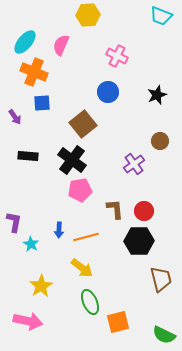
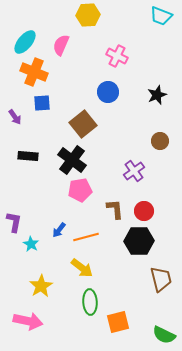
purple cross: moved 7 px down
blue arrow: rotated 35 degrees clockwise
green ellipse: rotated 20 degrees clockwise
